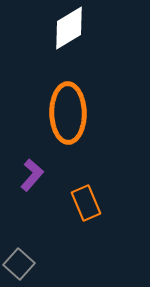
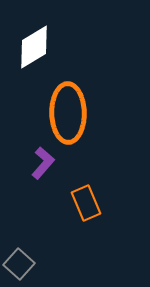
white diamond: moved 35 px left, 19 px down
purple L-shape: moved 11 px right, 12 px up
